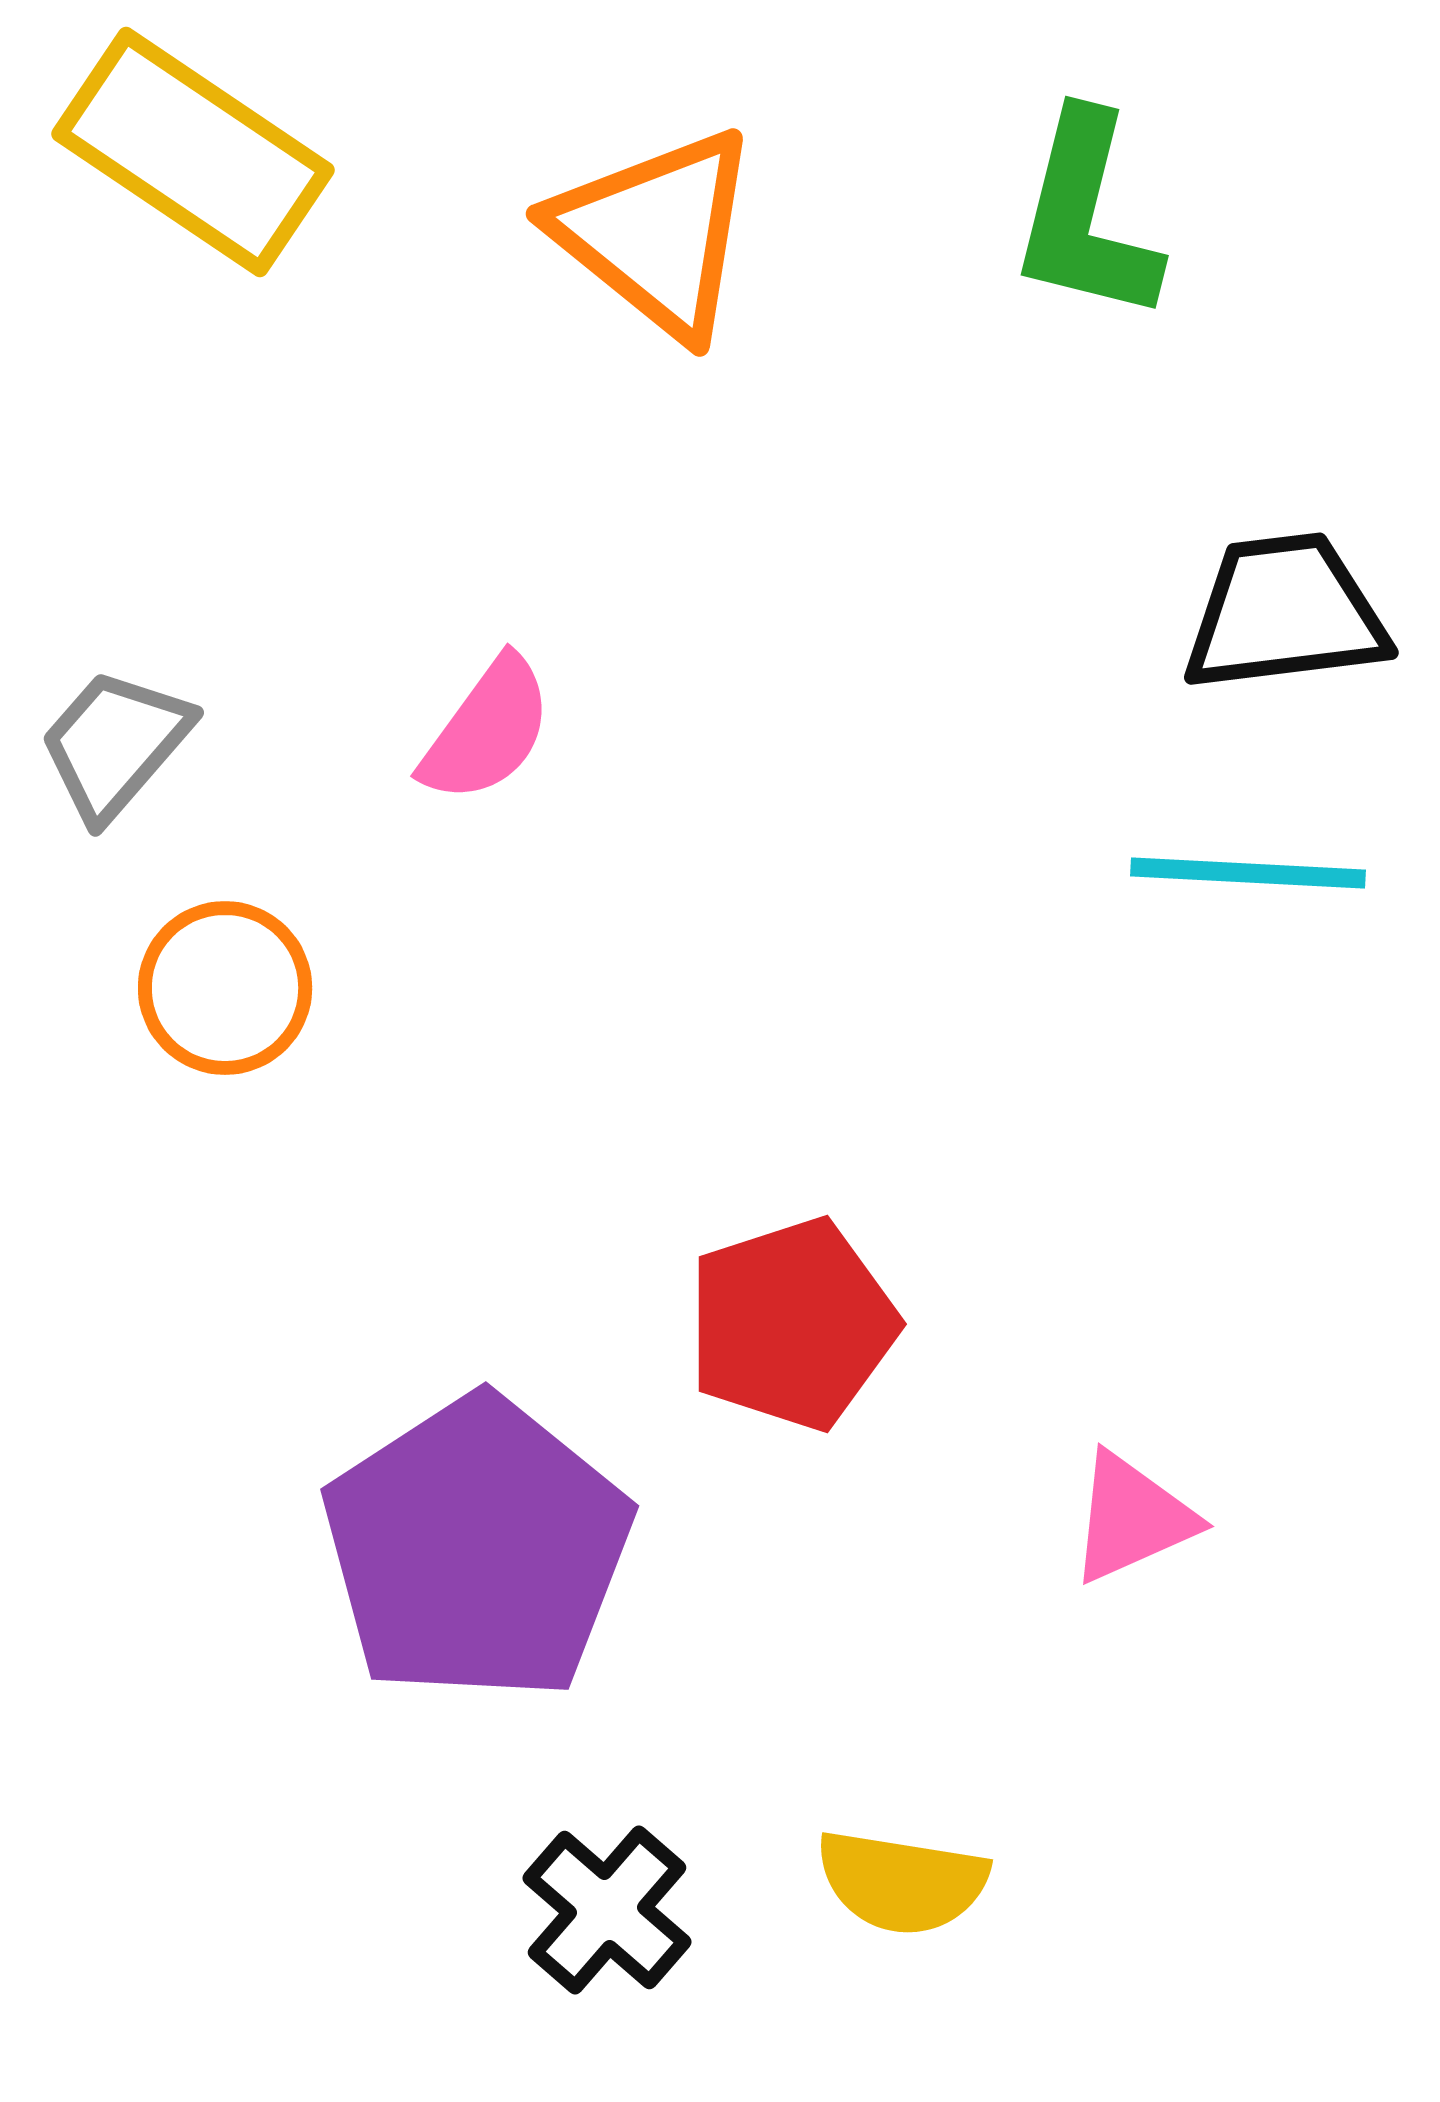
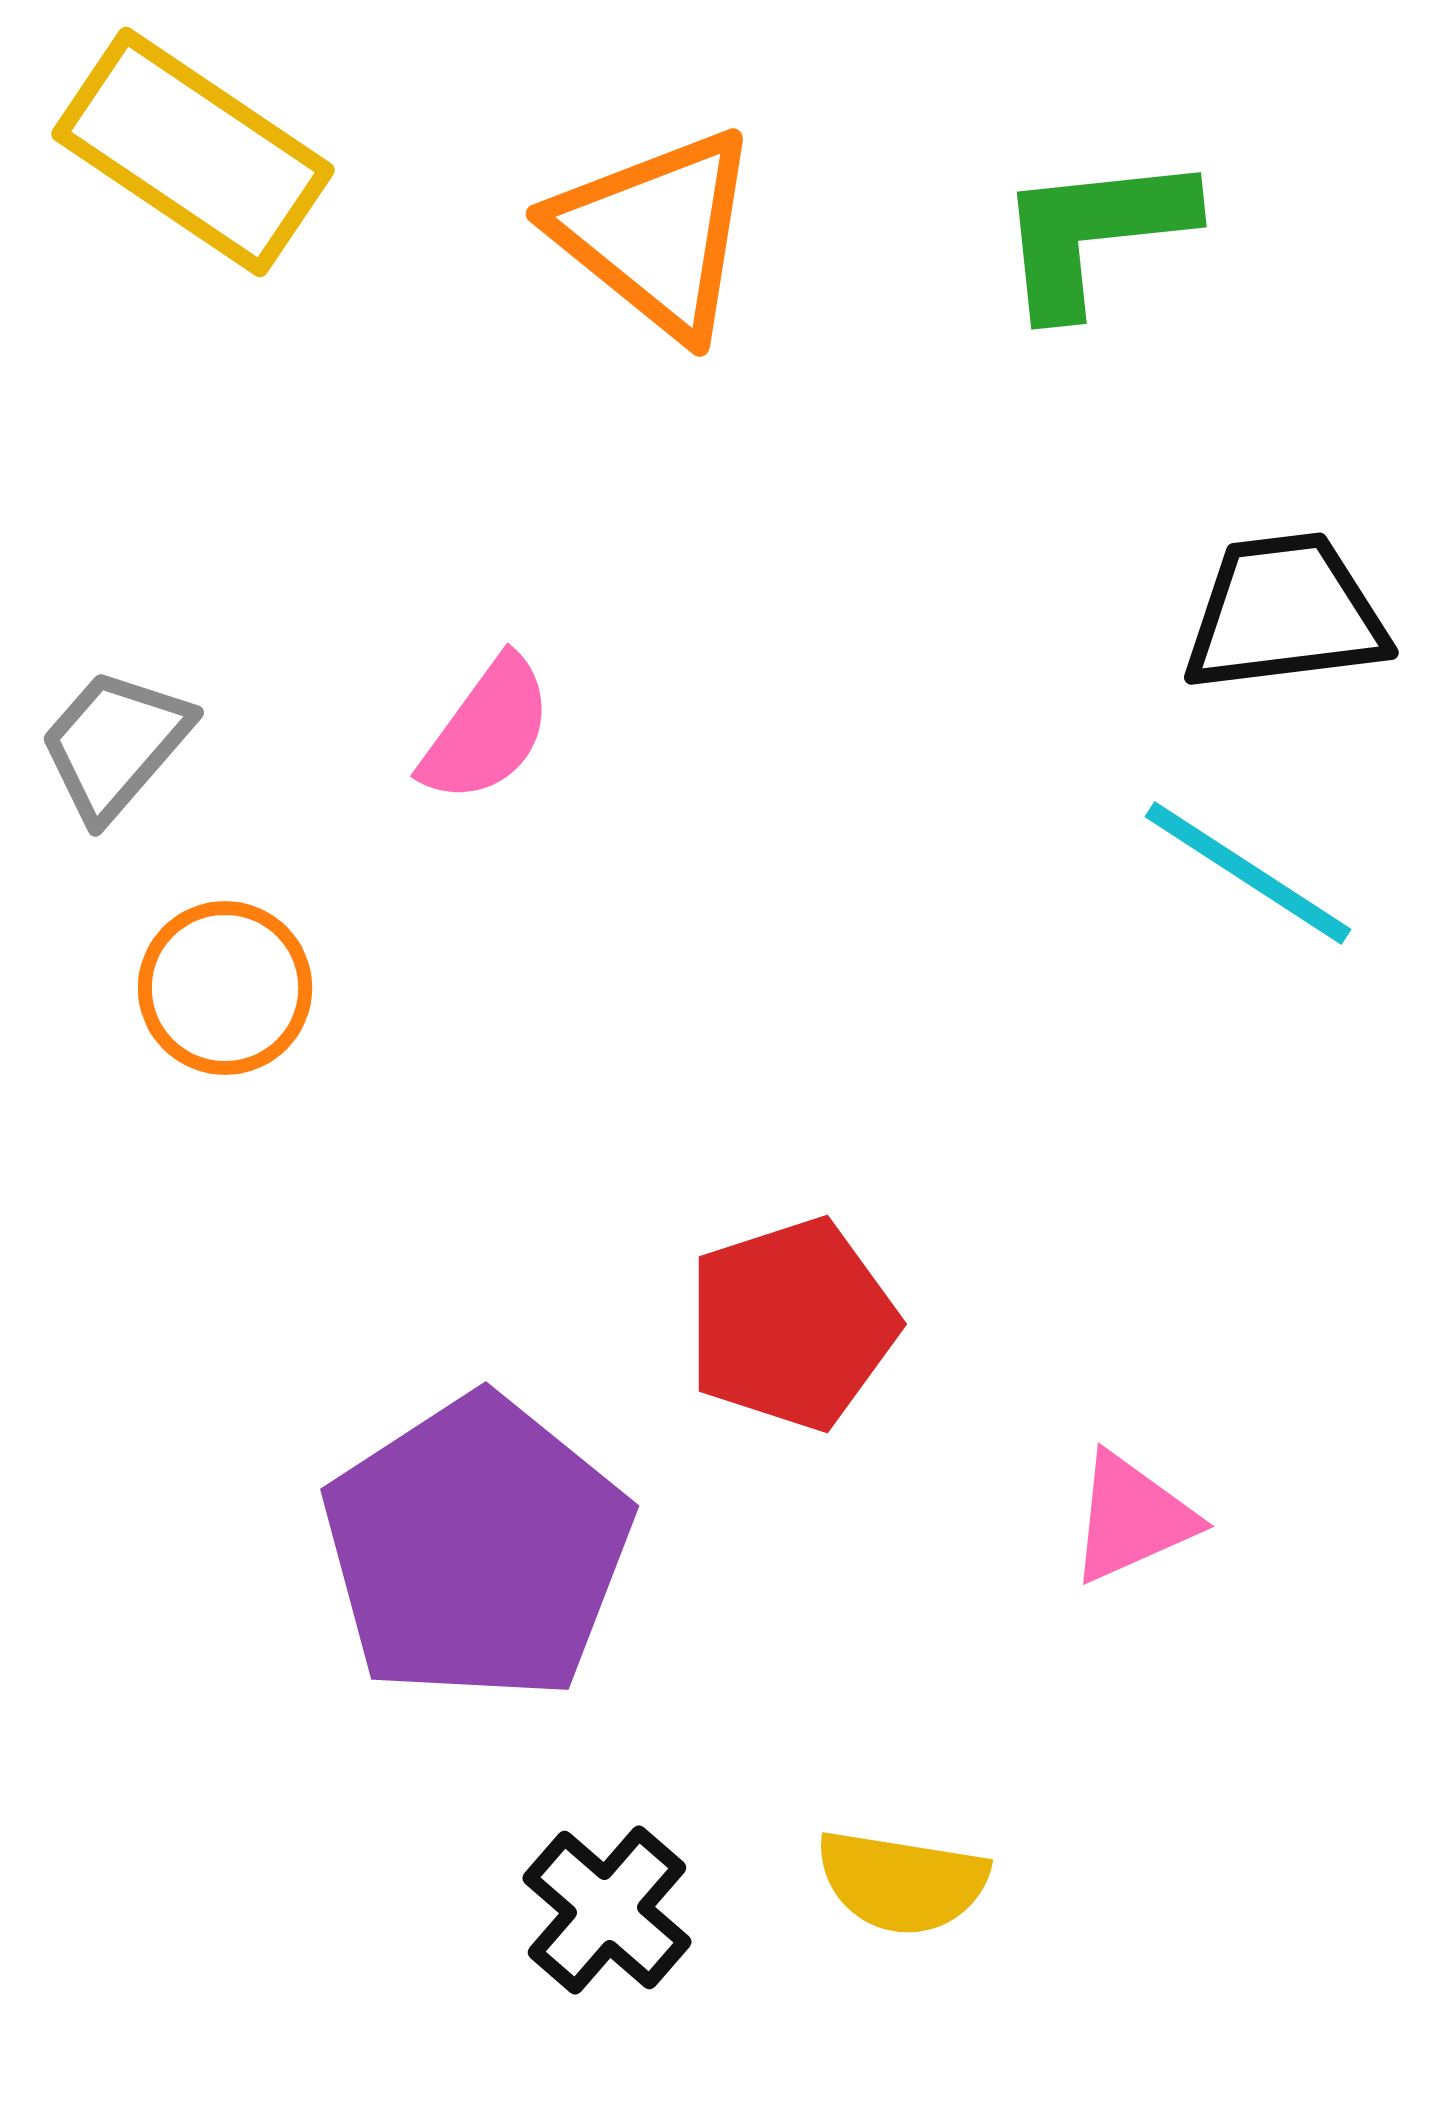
green L-shape: moved 8 px right, 16 px down; rotated 70 degrees clockwise
cyan line: rotated 30 degrees clockwise
